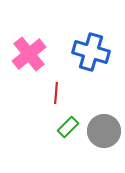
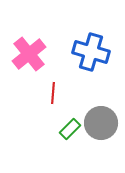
red line: moved 3 px left
green rectangle: moved 2 px right, 2 px down
gray circle: moved 3 px left, 8 px up
